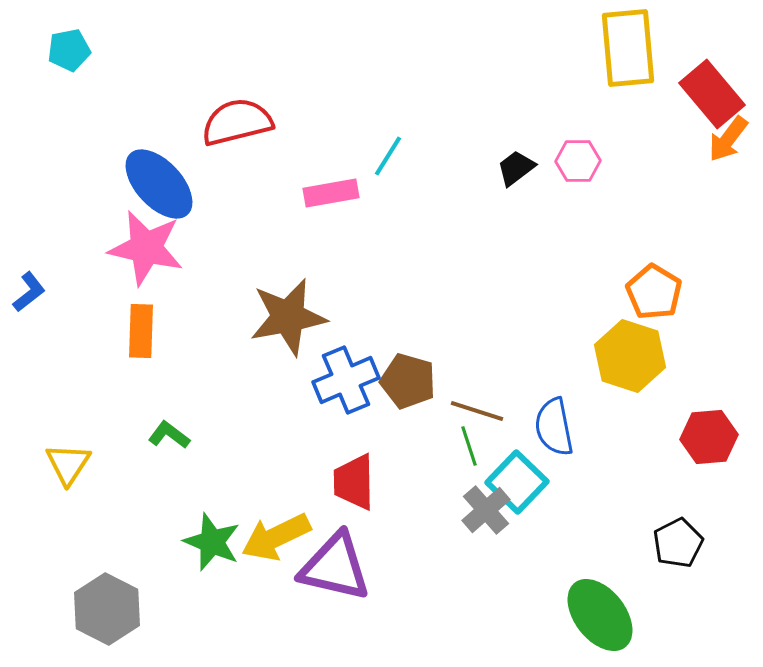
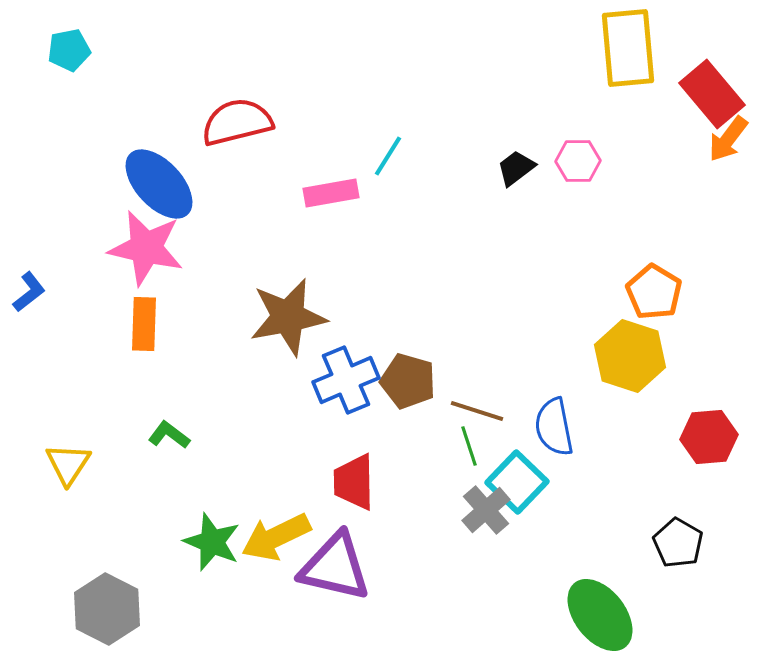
orange rectangle: moved 3 px right, 7 px up
black pentagon: rotated 15 degrees counterclockwise
